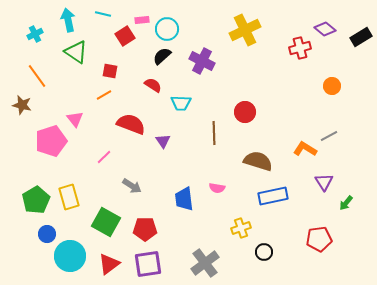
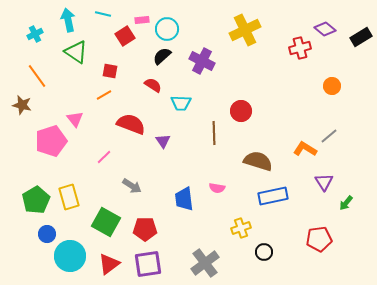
red circle at (245, 112): moved 4 px left, 1 px up
gray line at (329, 136): rotated 12 degrees counterclockwise
